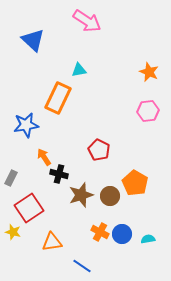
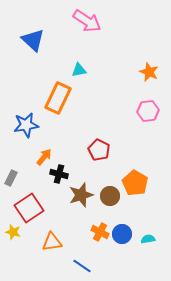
orange arrow: rotated 72 degrees clockwise
